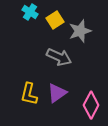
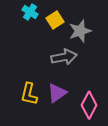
gray arrow: moved 5 px right; rotated 35 degrees counterclockwise
pink diamond: moved 2 px left
